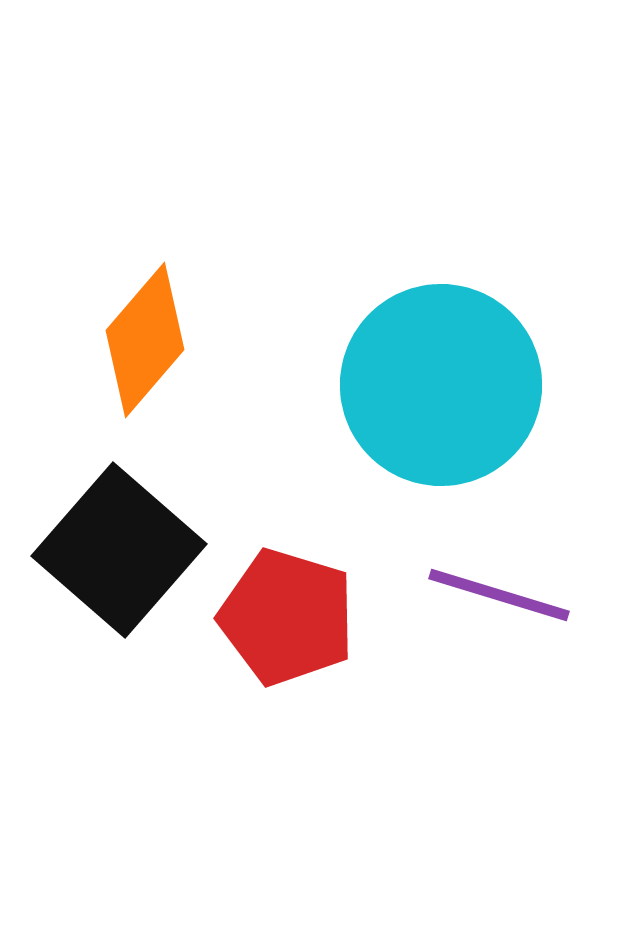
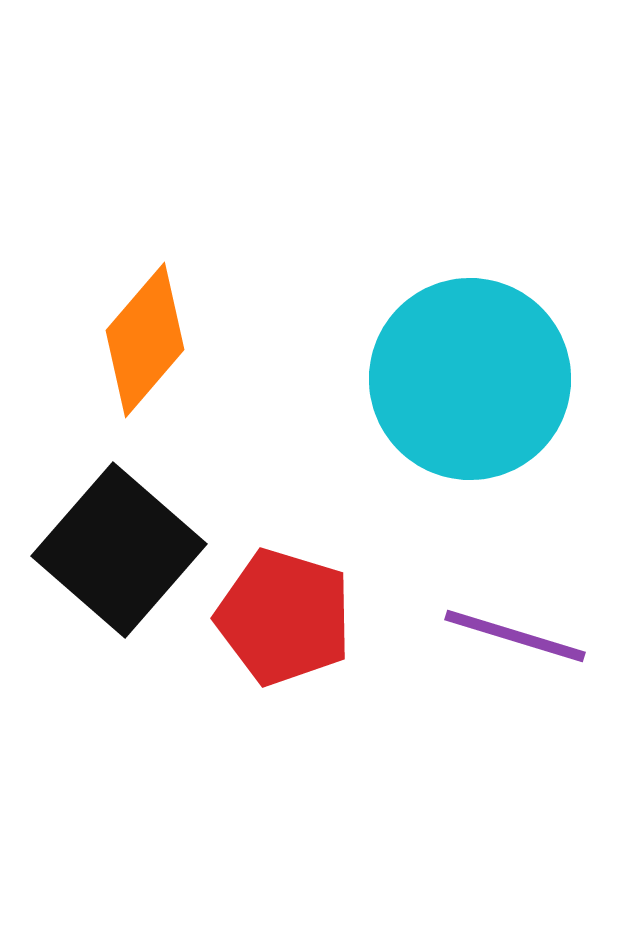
cyan circle: moved 29 px right, 6 px up
purple line: moved 16 px right, 41 px down
red pentagon: moved 3 px left
